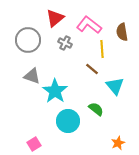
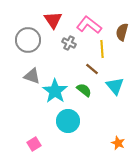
red triangle: moved 2 px left, 2 px down; rotated 24 degrees counterclockwise
brown semicircle: rotated 24 degrees clockwise
gray cross: moved 4 px right
green semicircle: moved 12 px left, 19 px up
orange star: rotated 24 degrees counterclockwise
